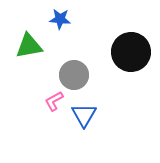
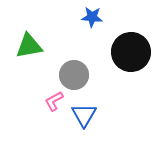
blue star: moved 32 px right, 2 px up
